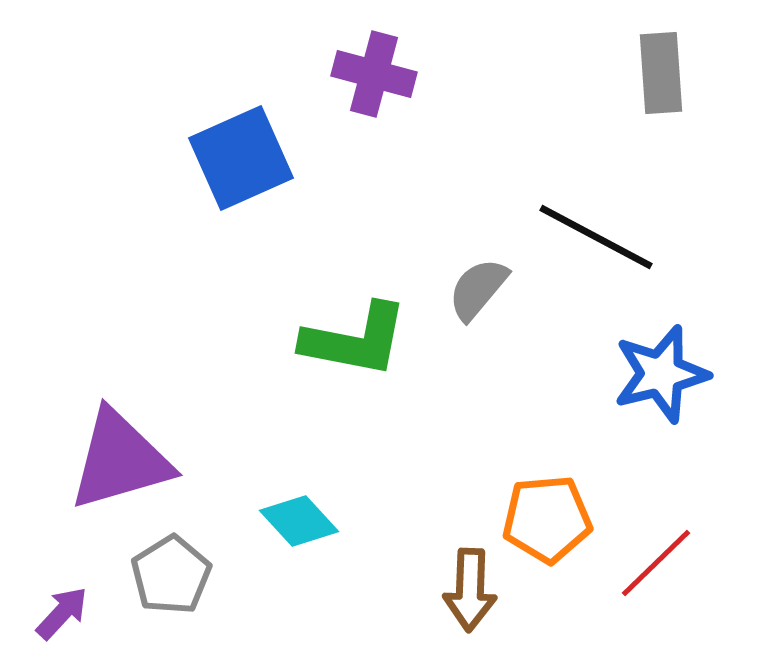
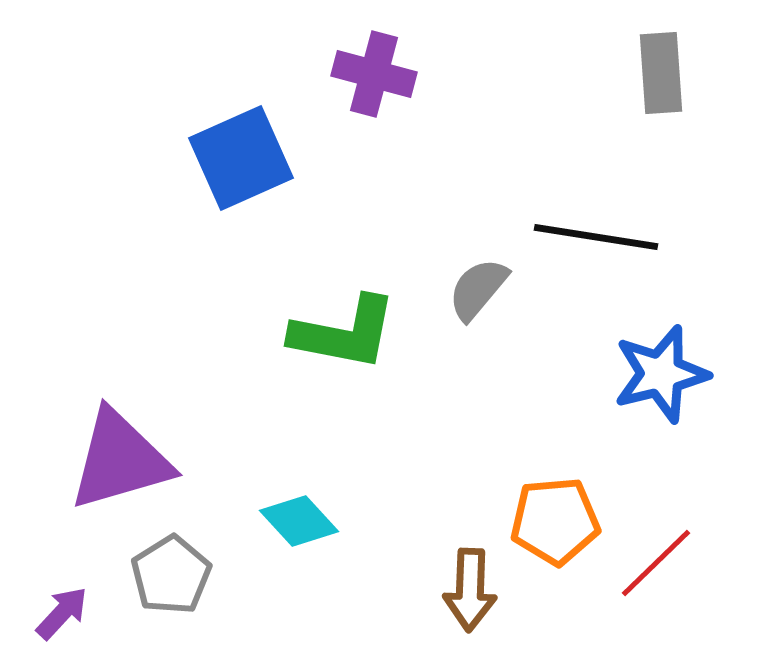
black line: rotated 19 degrees counterclockwise
green L-shape: moved 11 px left, 7 px up
orange pentagon: moved 8 px right, 2 px down
